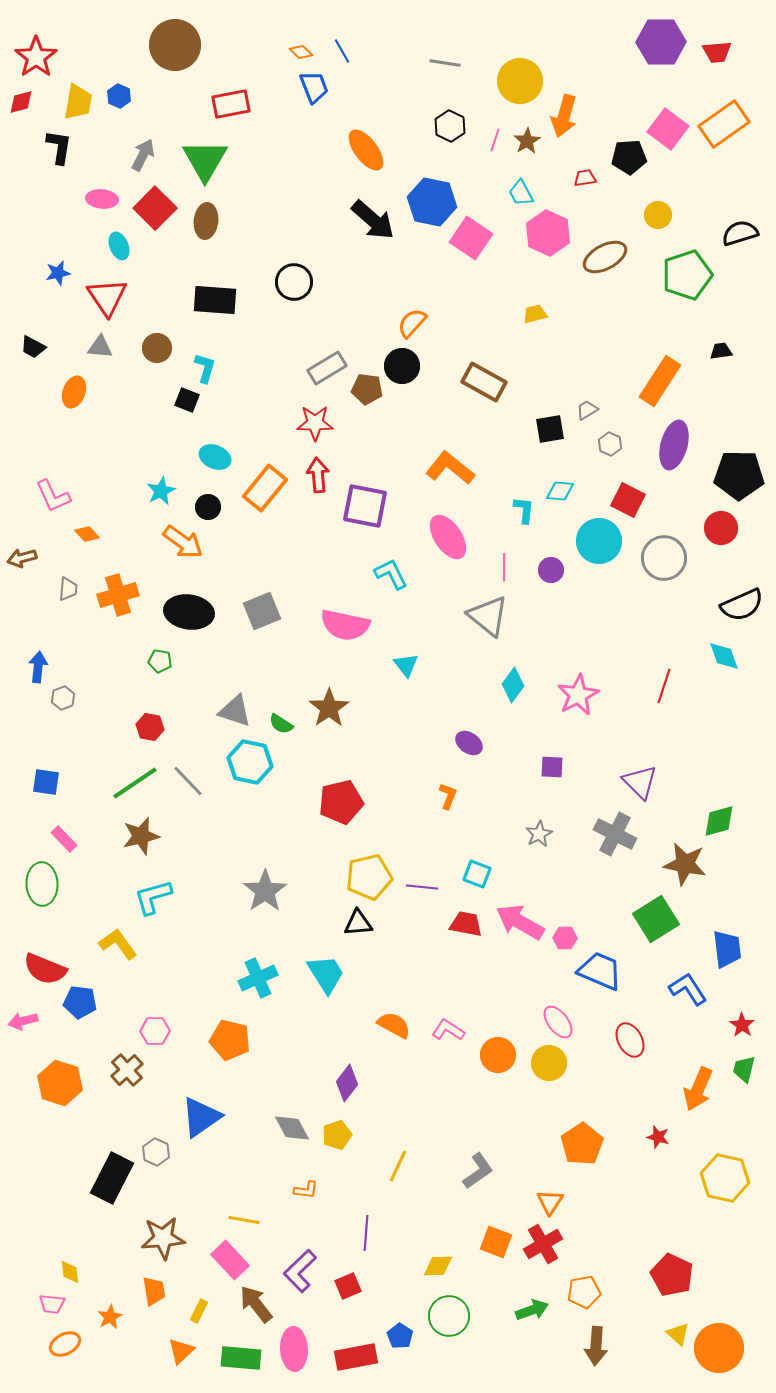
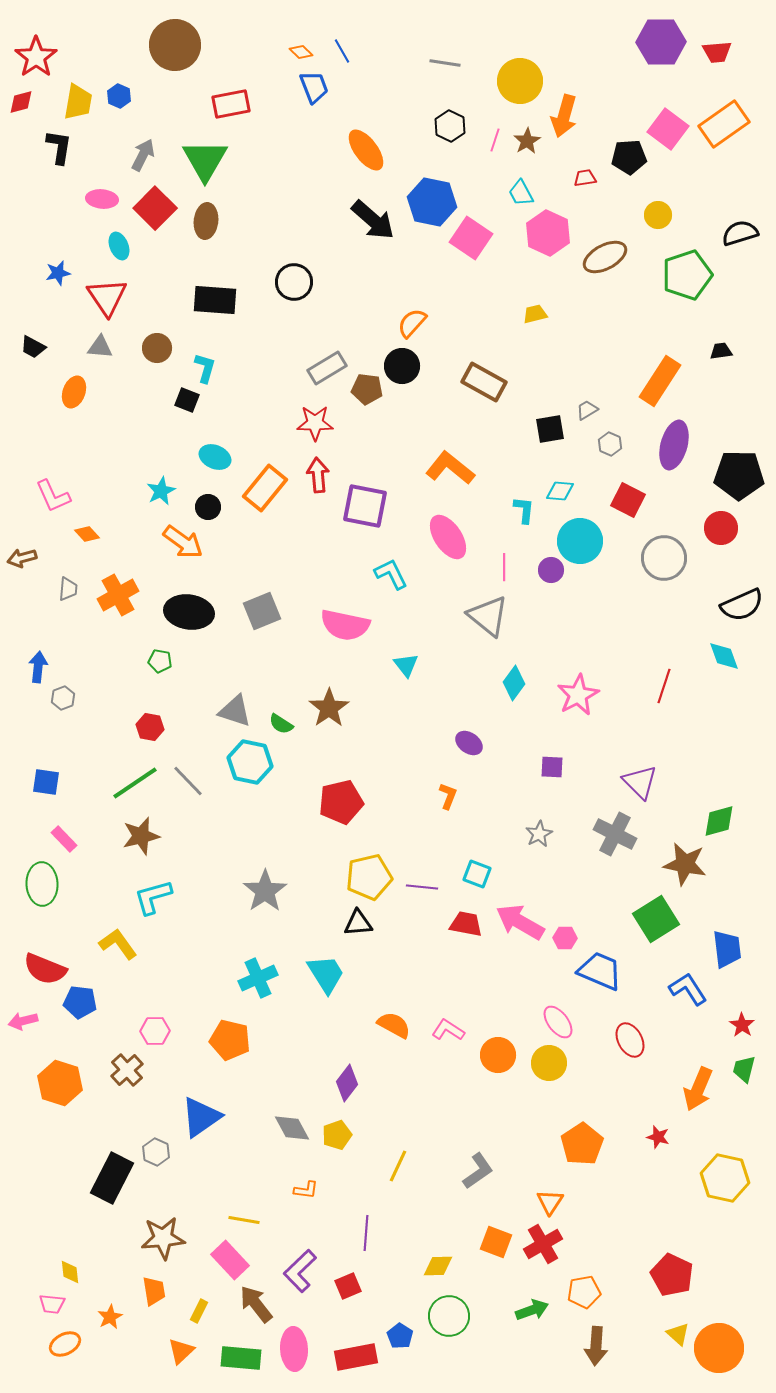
cyan circle at (599, 541): moved 19 px left
orange cross at (118, 595): rotated 12 degrees counterclockwise
cyan diamond at (513, 685): moved 1 px right, 2 px up
